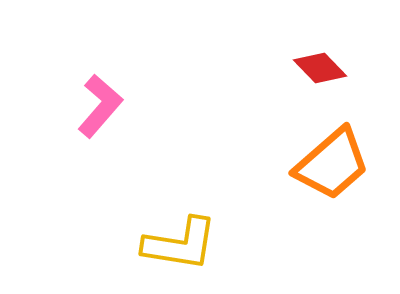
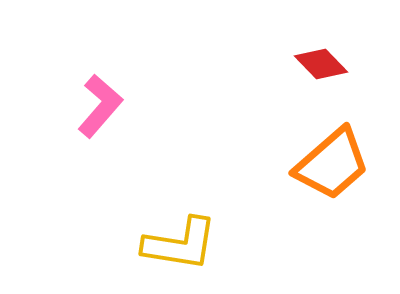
red diamond: moved 1 px right, 4 px up
